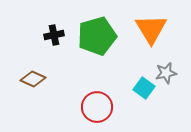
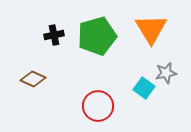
red circle: moved 1 px right, 1 px up
